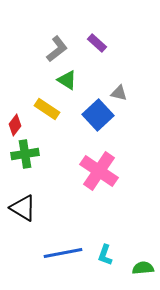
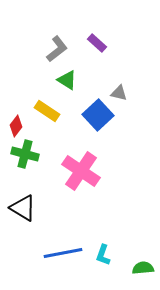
yellow rectangle: moved 2 px down
red diamond: moved 1 px right, 1 px down
green cross: rotated 24 degrees clockwise
pink cross: moved 18 px left
cyan L-shape: moved 2 px left
